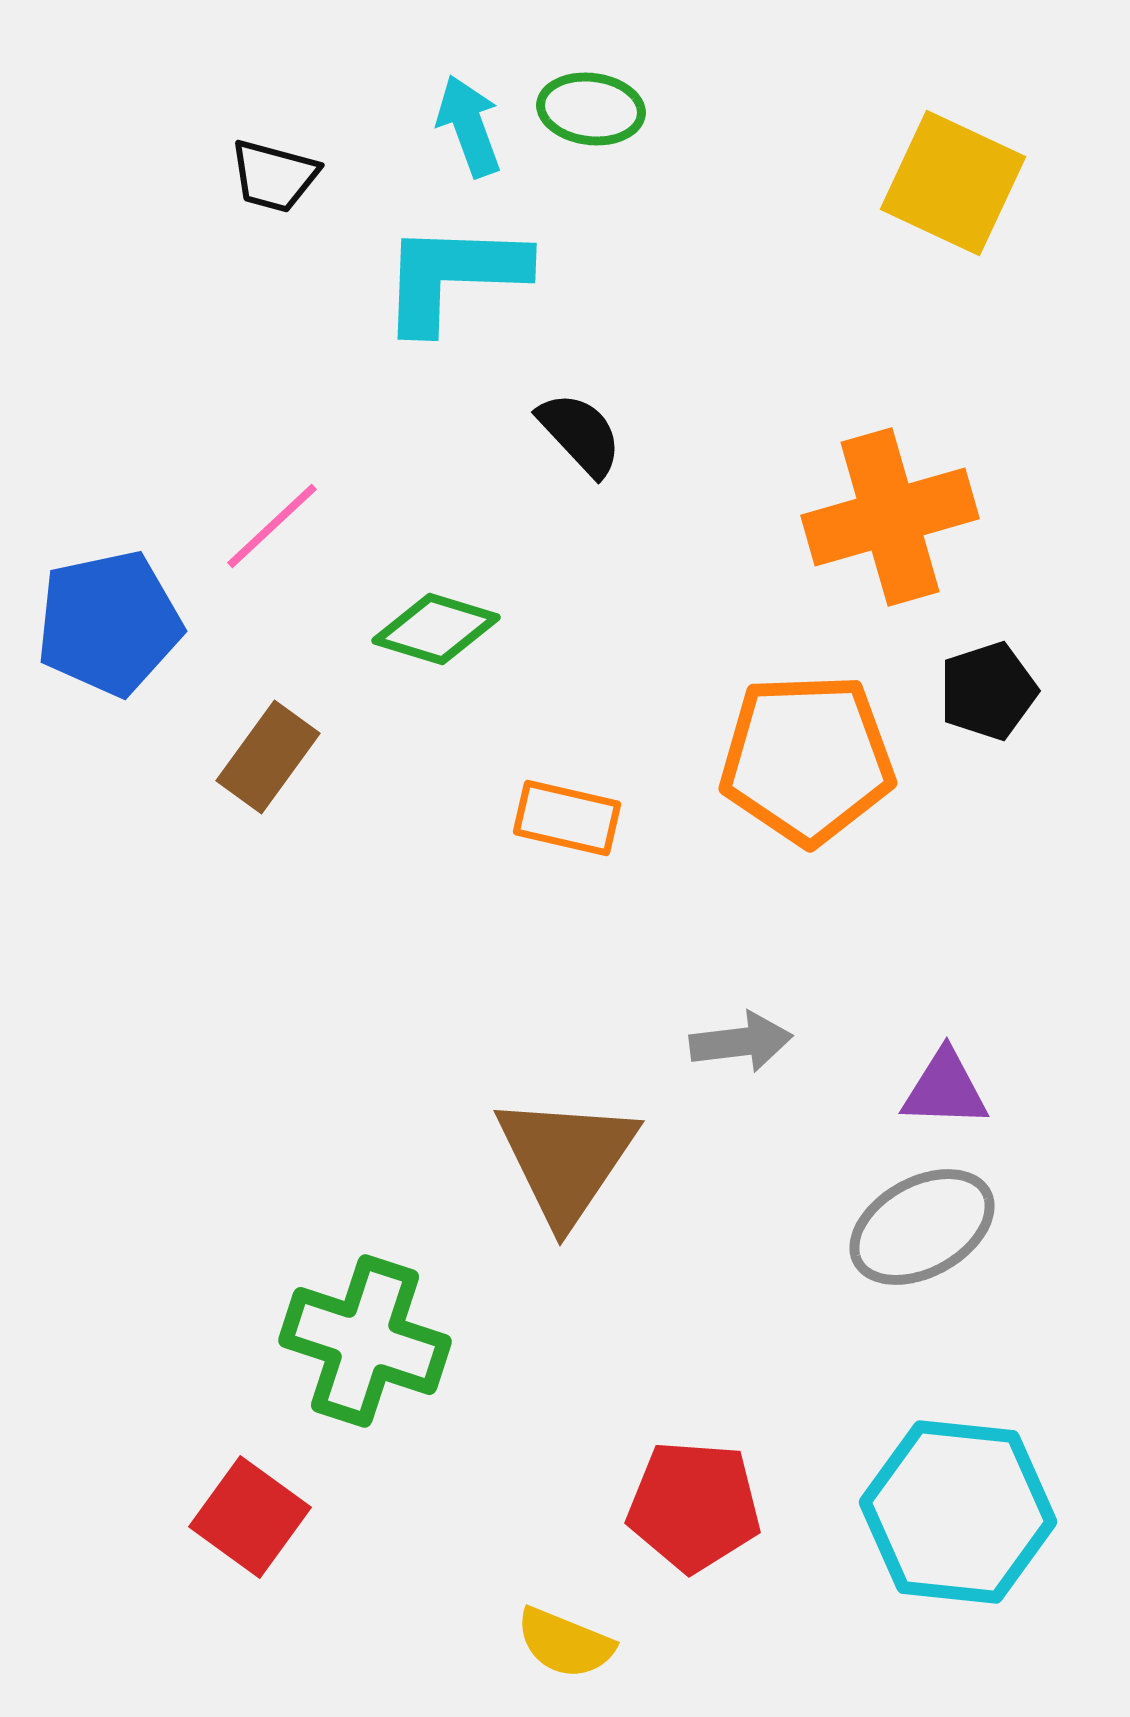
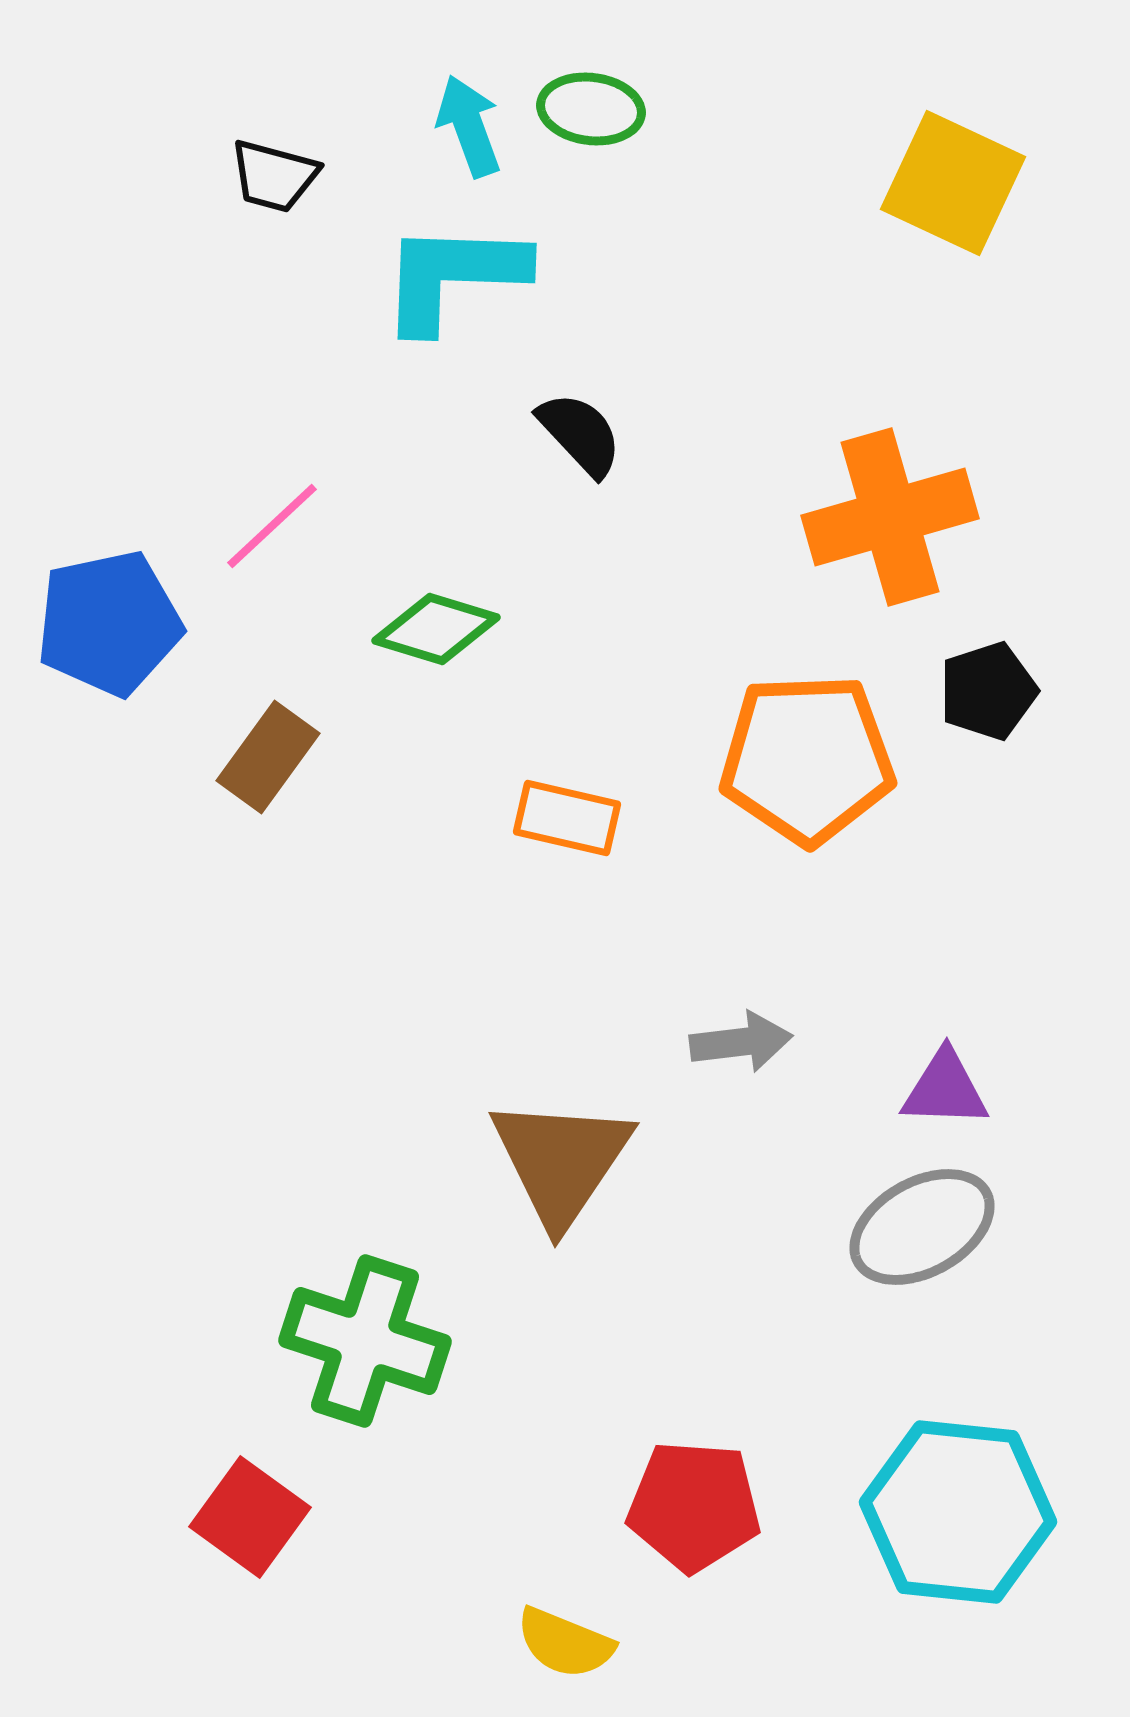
brown triangle: moved 5 px left, 2 px down
